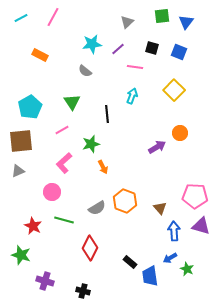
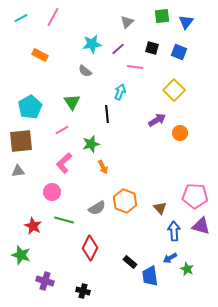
cyan arrow at (132, 96): moved 12 px left, 4 px up
purple arrow at (157, 147): moved 27 px up
gray triangle at (18, 171): rotated 16 degrees clockwise
